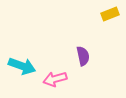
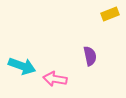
purple semicircle: moved 7 px right
pink arrow: rotated 25 degrees clockwise
